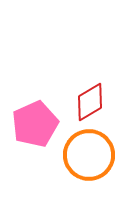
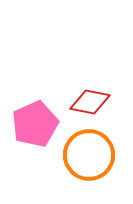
red diamond: rotated 42 degrees clockwise
